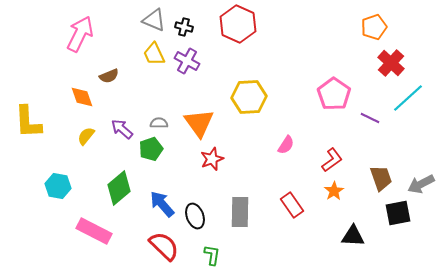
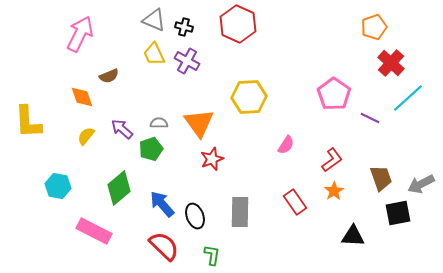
red rectangle: moved 3 px right, 3 px up
